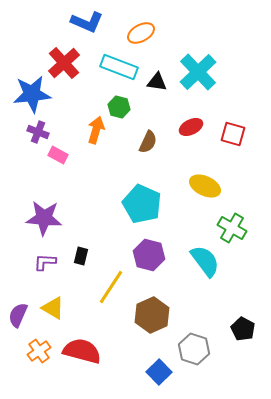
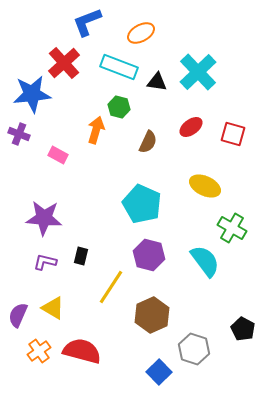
blue L-shape: rotated 136 degrees clockwise
red ellipse: rotated 10 degrees counterclockwise
purple cross: moved 19 px left, 2 px down
purple L-shape: rotated 10 degrees clockwise
